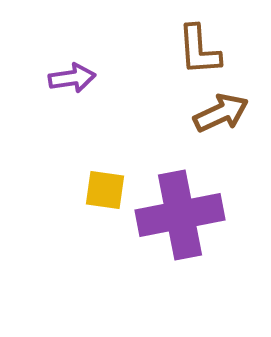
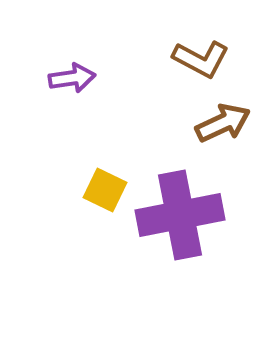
brown L-shape: moved 2 px right, 9 px down; rotated 58 degrees counterclockwise
brown arrow: moved 2 px right, 10 px down
yellow square: rotated 18 degrees clockwise
